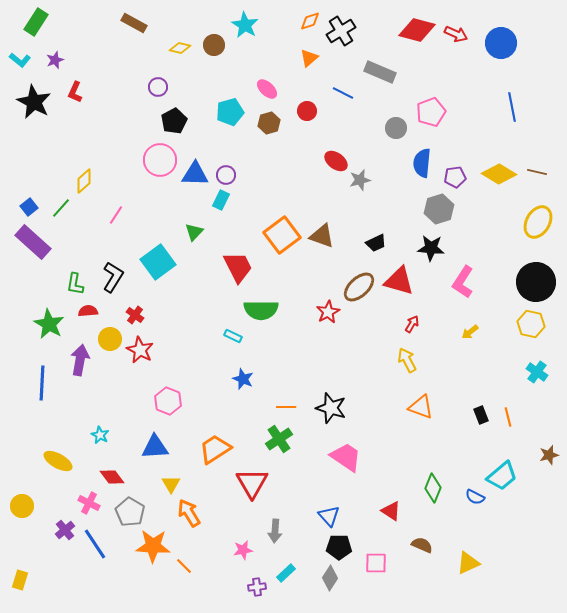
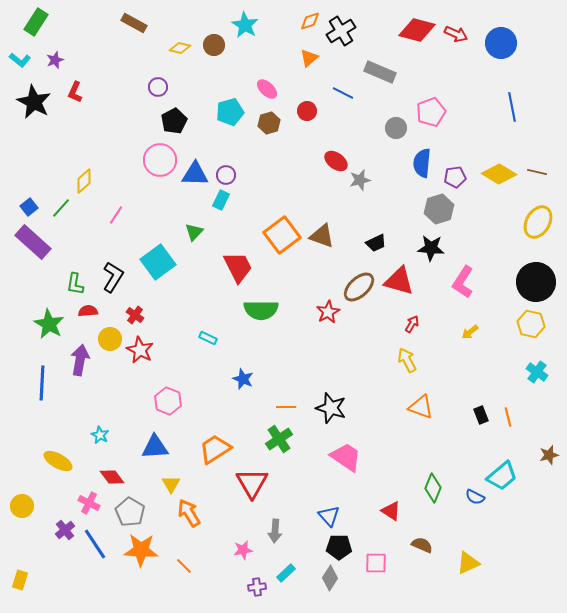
cyan rectangle at (233, 336): moved 25 px left, 2 px down
orange star at (153, 546): moved 12 px left, 4 px down
